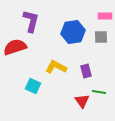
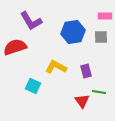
purple L-shape: rotated 135 degrees clockwise
